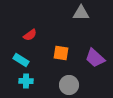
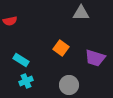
red semicircle: moved 20 px left, 14 px up; rotated 24 degrees clockwise
orange square: moved 5 px up; rotated 28 degrees clockwise
purple trapezoid: rotated 25 degrees counterclockwise
cyan cross: rotated 24 degrees counterclockwise
